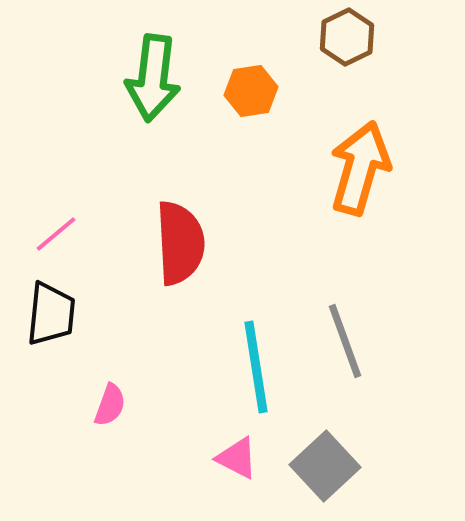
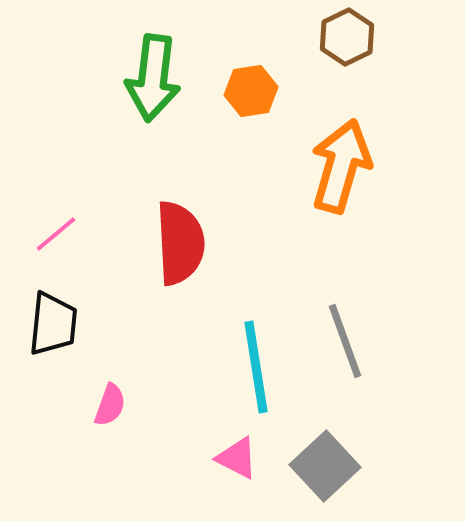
orange arrow: moved 19 px left, 2 px up
black trapezoid: moved 2 px right, 10 px down
